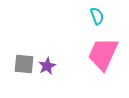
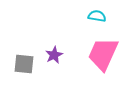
cyan semicircle: rotated 60 degrees counterclockwise
purple star: moved 7 px right, 11 px up
